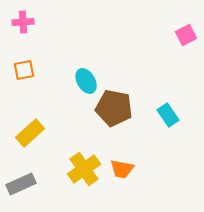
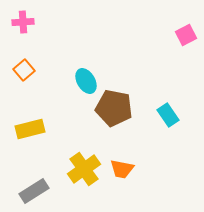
orange square: rotated 30 degrees counterclockwise
yellow rectangle: moved 4 px up; rotated 28 degrees clockwise
gray rectangle: moved 13 px right, 7 px down; rotated 8 degrees counterclockwise
